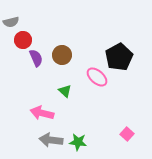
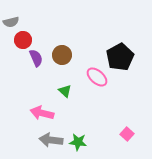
black pentagon: moved 1 px right
